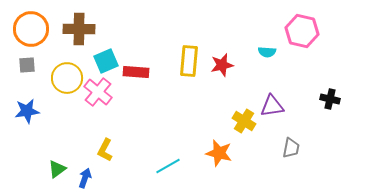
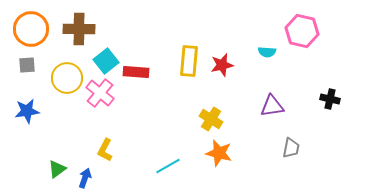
cyan square: rotated 15 degrees counterclockwise
pink cross: moved 2 px right, 1 px down
yellow cross: moved 33 px left, 2 px up
